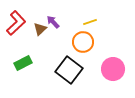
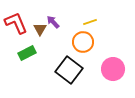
red L-shape: rotated 70 degrees counterclockwise
brown triangle: rotated 16 degrees counterclockwise
green rectangle: moved 4 px right, 10 px up
